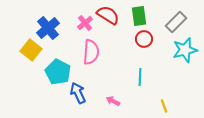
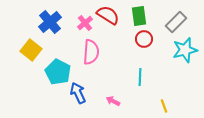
blue cross: moved 2 px right, 6 px up
